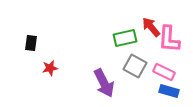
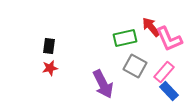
pink L-shape: rotated 28 degrees counterclockwise
black rectangle: moved 18 px right, 3 px down
pink rectangle: rotated 75 degrees counterclockwise
purple arrow: moved 1 px left, 1 px down
blue rectangle: rotated 30 degrees clockwise
